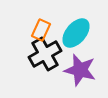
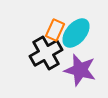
orange rectangle: moved 14 px right
black cross: moved 1 px right, 1 px up
